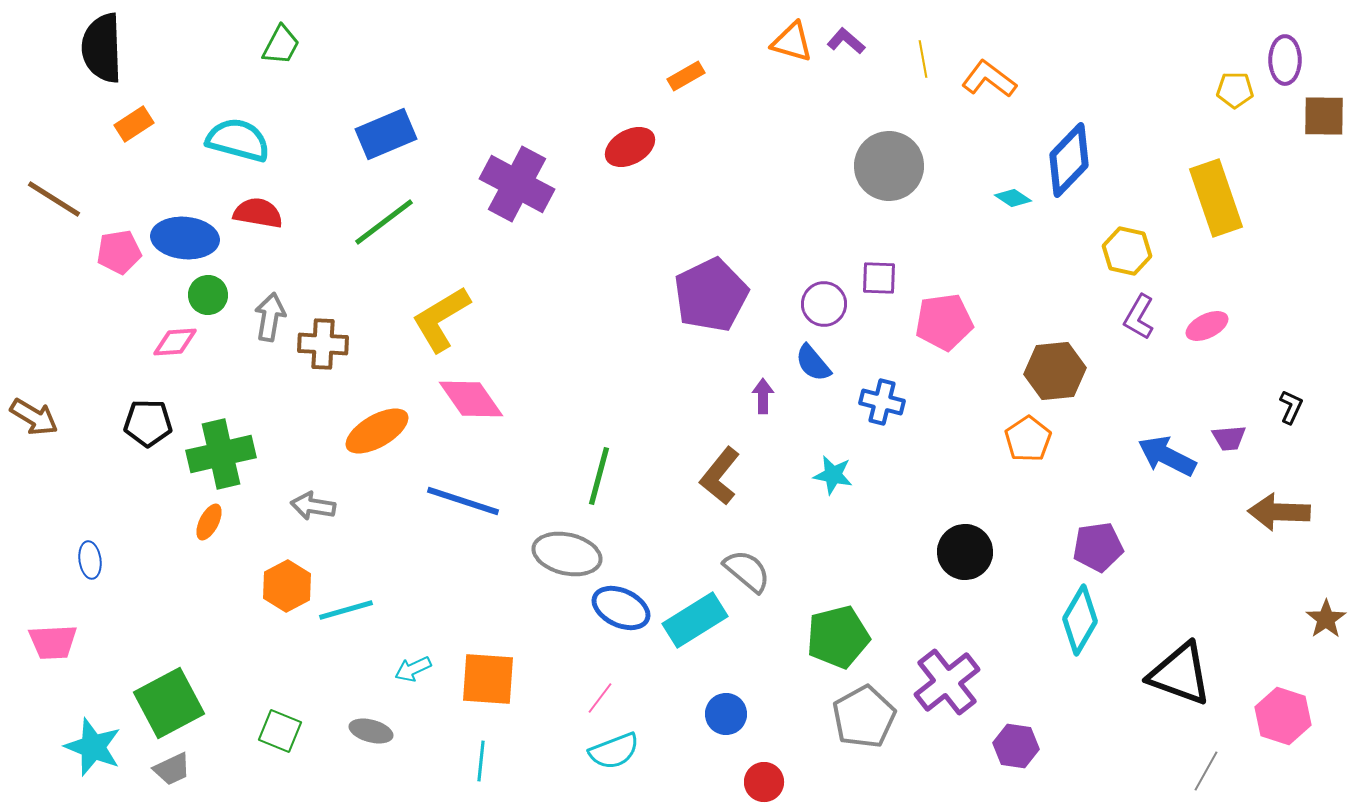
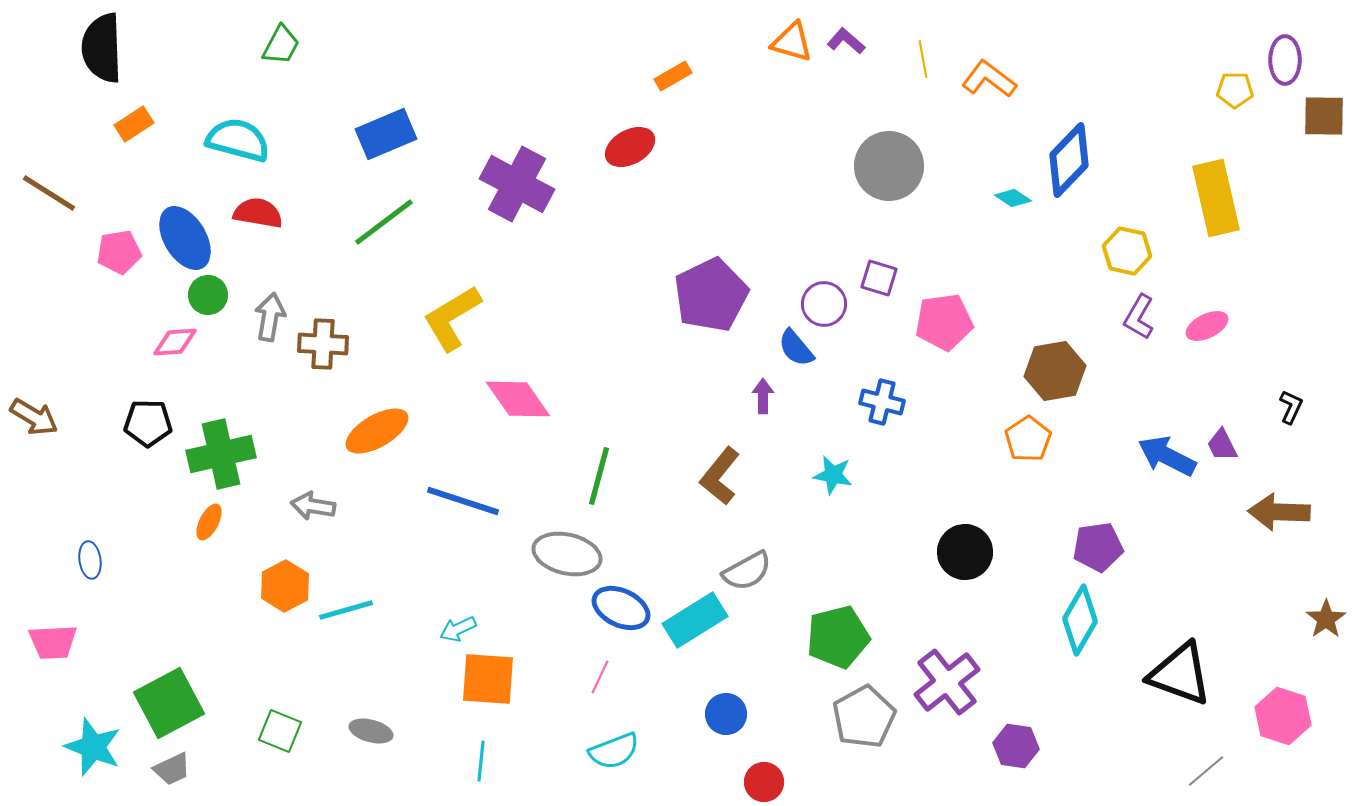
orange rectangle at (686, 76): moved 13 px left
yellow rectangle at (1216, 198): rotated 6 degrees clockwise
brown line at (54, 199): moved 5 px left, 6 px up
blue ellipse at (185, 238): rotated 54 degrees clockwise
purple square at (879, 278): rotated 15 degrees clockwise
yellow L-shape at (441, 319): moved 11 px right, 1 px up
blue semicircle at (813, 363): moved 17 px left, 15 px up
brown hexagon at (1055, 371): rotated 4 degrees counterclockwise
pink diamond at (471, 399): moved 47 px right
purple trapezoid at (1229, 438): moved 7 px left, 7 px down; rotated 69 degrees clockwise
gray semicircle at (747, 571): rotated 111 degrees clockwise
orange hexagon at (287, 586): moved 2 px left
cyan arrow at (413, 669): moved 45 px right, 40 px up
pink line at (600, 698): moved 21 px up; rotated 12 degrees counterclockwise
gray line at (1206, 771): rotated 21 degrees clockwise
